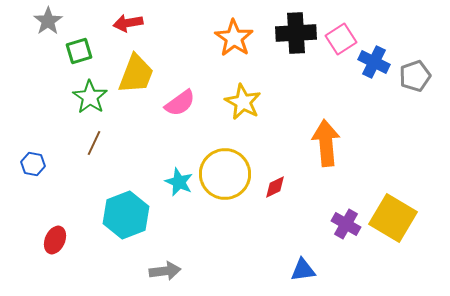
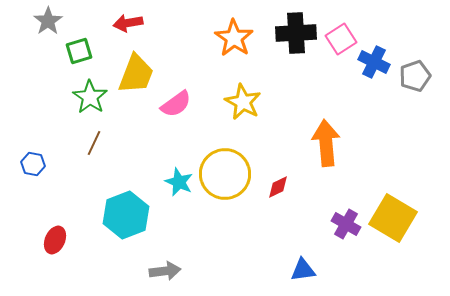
pink semicircle: moved 4 px left, 1 px down
red diamond: moved 3 px right
